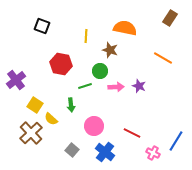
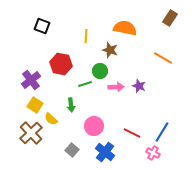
purple cross: moved 15 px right
green line: moved 2 px up
blue line: moved 14 px left, 9 px up
